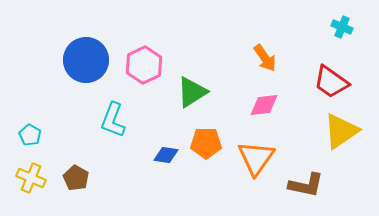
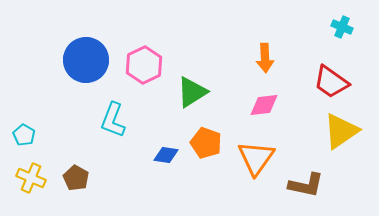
orange arrow: rotated 32 degrees clockwise
cyan pentagon: moved 6 px left
orange pentagon: rotated 20 degrees clockwise
